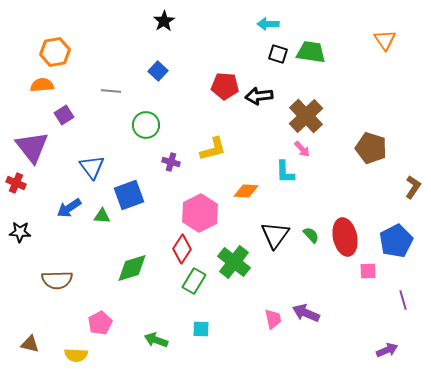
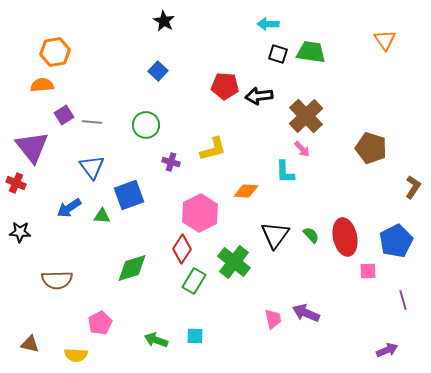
black star at (164, 21): rotated 10 degrees counterclockwise
gray line at (111, 91): moved 19 px left, 31 px down
cyan square at (201, 329): moved 6 px left, 7 px down
